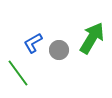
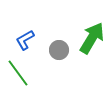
blue L-shape: moved 8 px left, 3 px up
